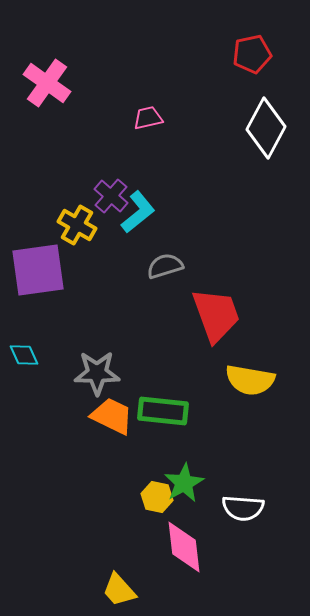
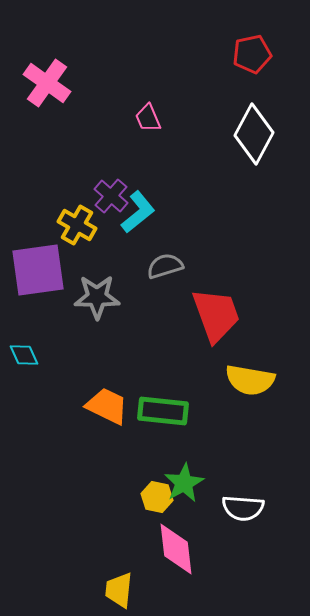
pink trapezoid: rotated 100 degrees counterclockwise
white diamond: moved 12 px left, 6 px down
gray star: moved 76 px up
orange trapezoid: moved 5 px left, 10 px up
pink diamond: moved 8 px left, 2 px down
yellow trapezoid: rotated 48 degrees clockwise
